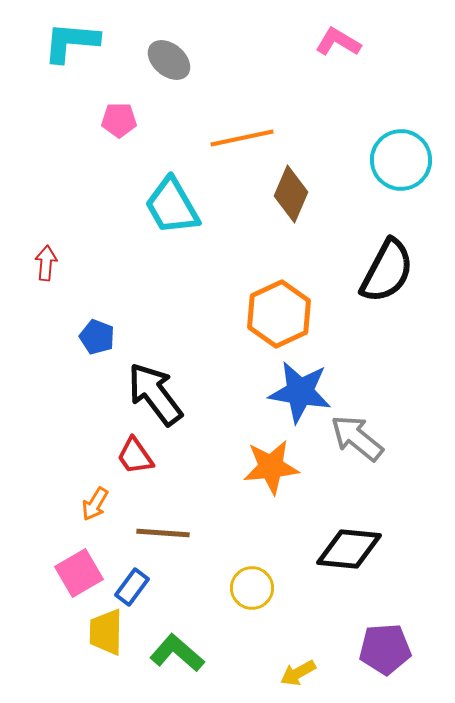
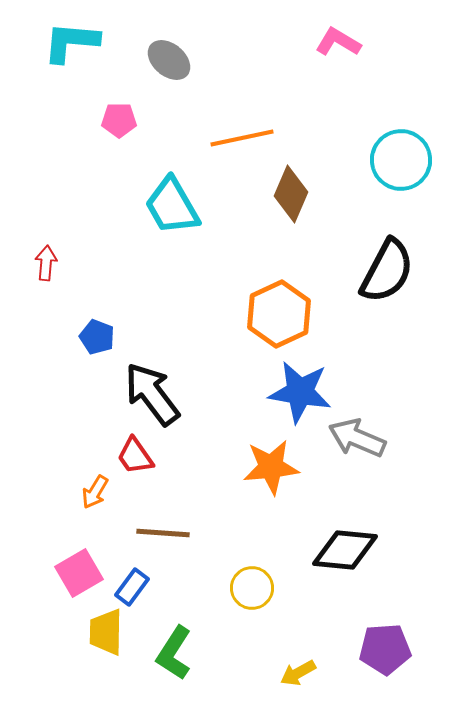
black arrow: moved 3 px left
gray arrow: rotated 16 degrees counterclockwise
orange arrow: moved 12 px up
black diamond: moved 4 px left, 1 px down
green L-shape: moved 3 px left; rotated 98 degrees counterclockwise
